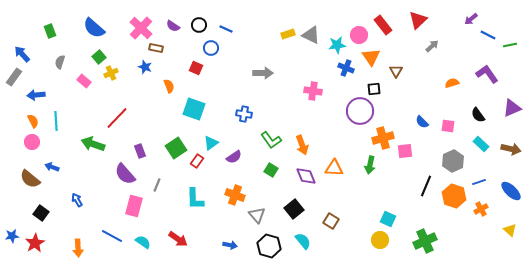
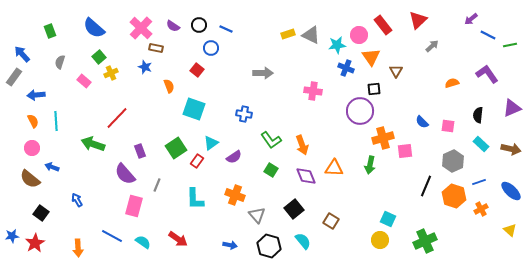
red square at (196, 68): moved 1 px right, 2 px down; rotated 16 degrees clockwise
black semicircle at (478, 115): rotated 42 degrees clockwise
pink circle at (32, 142): moved 6 px down
